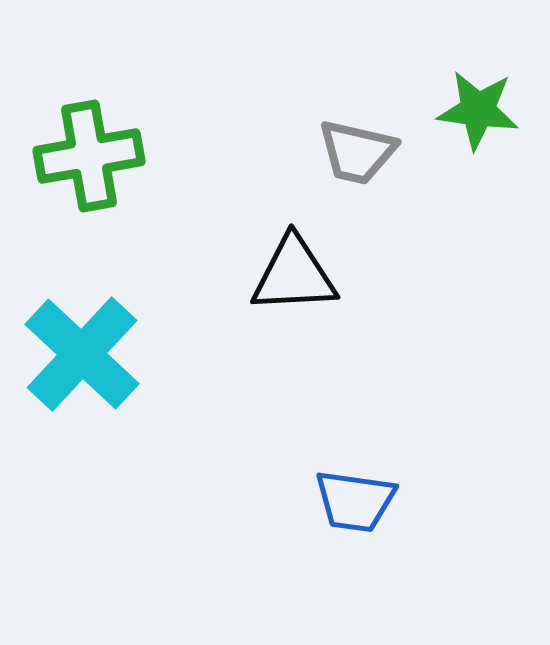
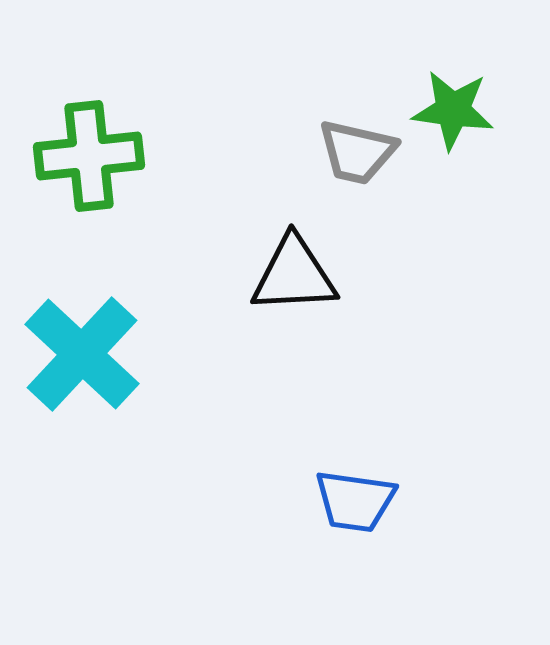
green star: moved 25 px left
green cross: rotated 4 degrees clockwise
